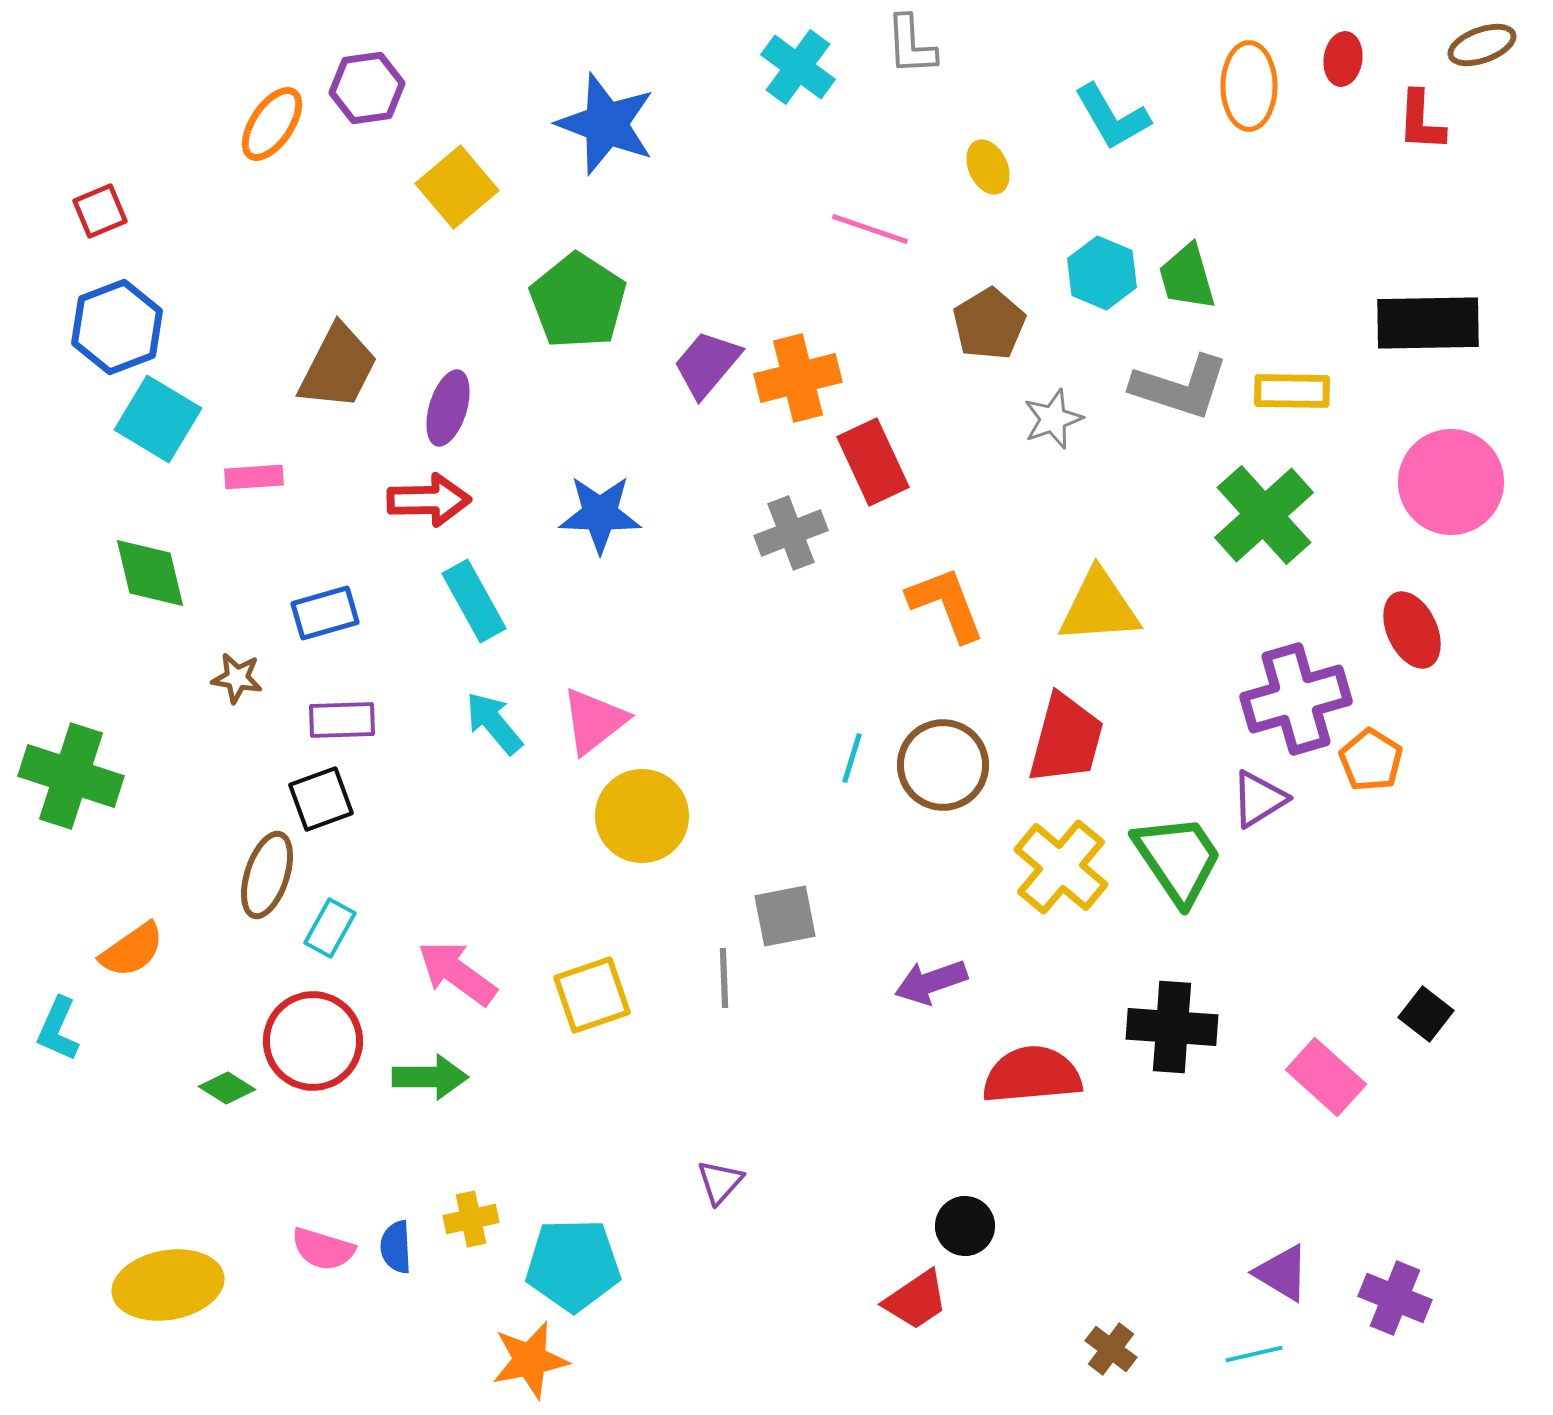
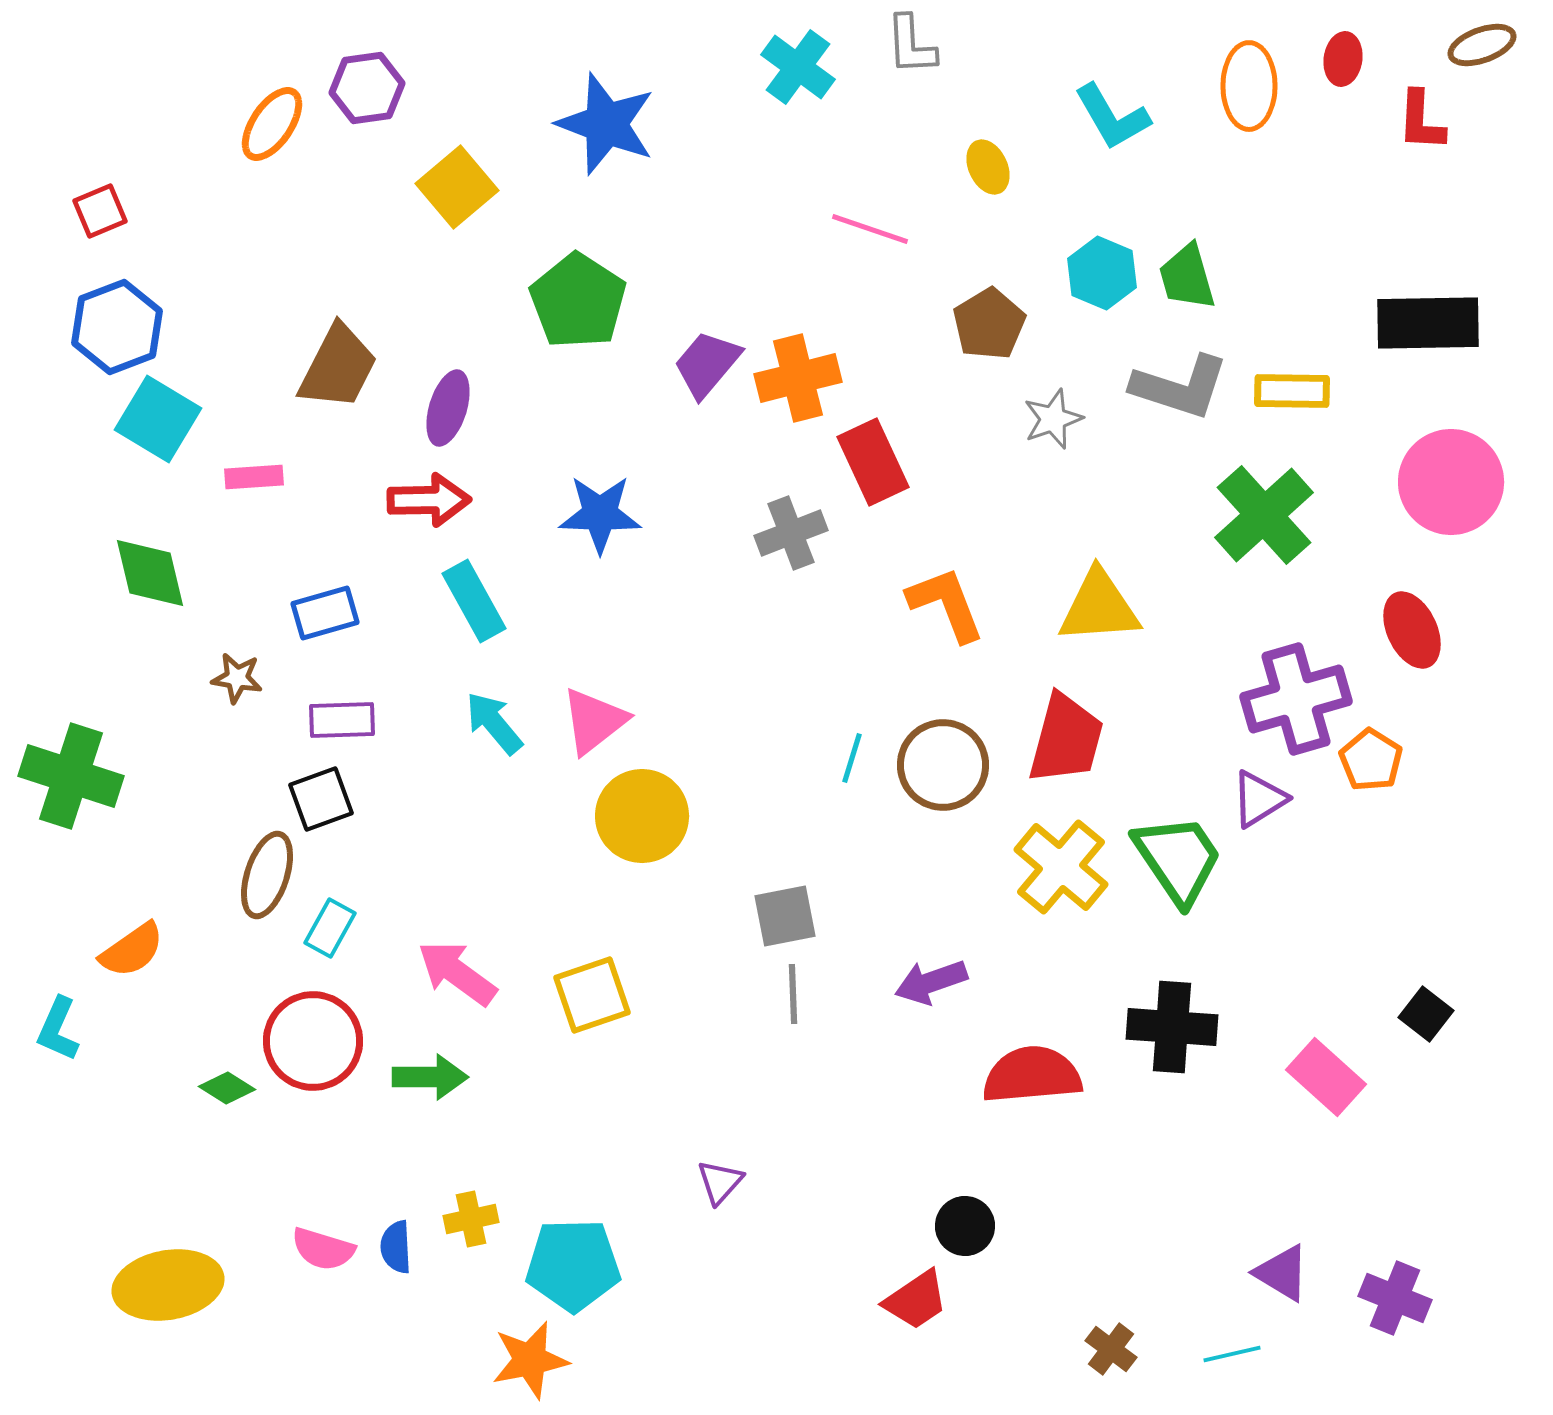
gray line at (724, 978): moved 69 px right, 16 px down
cyan line at (1254, 1354): moved 22 px left
